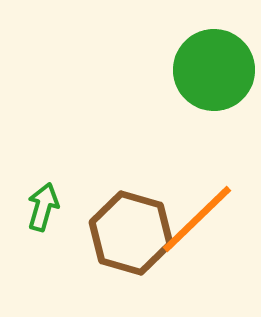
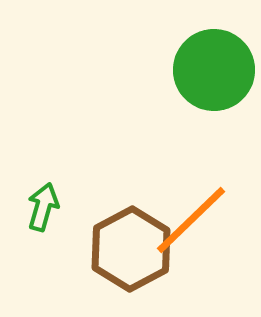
orange line: moved 6 px left, 1 px down
brown hexagon: moved 16 px down; rotated 16 degrees clockwise
